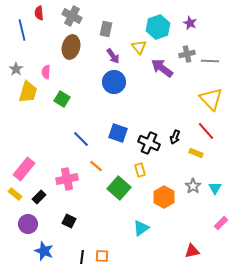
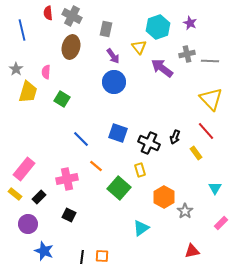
red semicircle at (39, 13): moved 9 px right
yellow rectangle at (196, 153): rotated 32 degrees clockwise
gray star at (193, 186): moved 8 px left, 25 px down
black square at (69, 221): moved 6 px up
